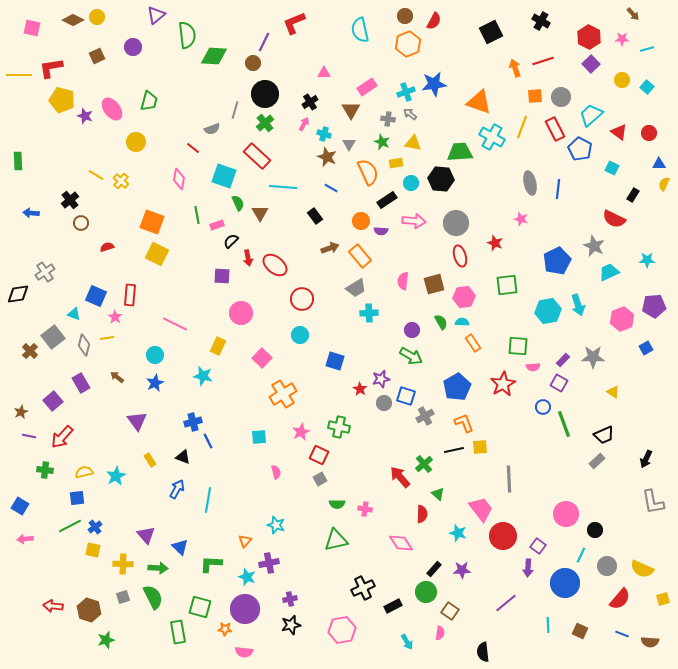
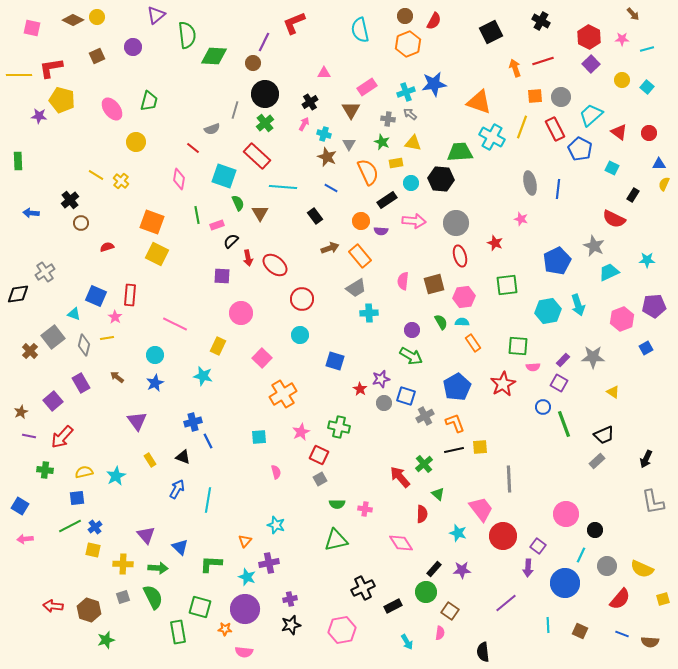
purple star at (85, 116): moved 46 px left; rotated 14 degrees counterclockwise
orange L-shape at (464, 423): moved 9 px left
